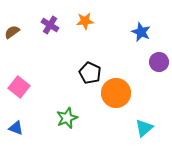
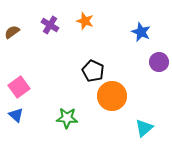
orange star: rotated 24 degrees clockwise
black pentagon: moved 3 px right, 2 px up
pink square: rotated 15 degrees clockwise
orange circle: moved 4 px left, 3 px down
green star: rotated 25 degrees clockwise
blue triangle: moved 13 px up; rotated 21 degrees clockwise
